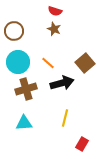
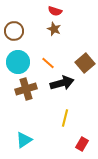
cyan triangle: moved 17 px down; rotated 30 degrees counterclockwise
